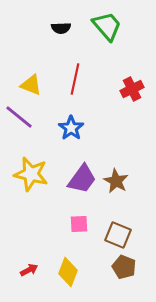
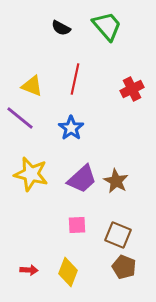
black semicircle: rotated 30 degrees clockwise
yellow triangle: moved 1 px right, 1 px down
purple line: moved 1 px right, 1 px down
purple trapezoid: rotated 12 degrees clockwise
pink square: moved 2 px left, 1 px down
red arrow: rotated 30 degrees clockwise
